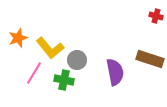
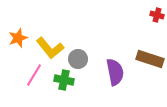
red cross: moved 1 px right, 1 px up
gray circle: moved 1 px right, 1 px up
pink line: moved 2 px down
